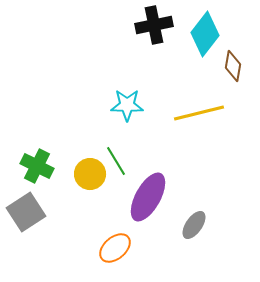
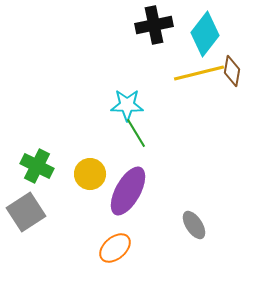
brown diamond: moved 1 px left, 5 px down
yellow line: moved 40 px up
green line: moved 20 px right, 28 px up
purple ellipse: moved 20 px left, 6 px up
gray ellipse: rotated 68 degrees counterclockwise
